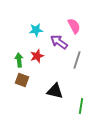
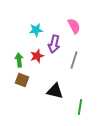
purple arrow: moved 5 px left, 2 px down; rotated 114 degrees counterclockwise
gray line: moved 3 px left
green line: moved 1 px left, 1 px down
